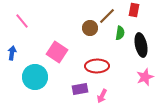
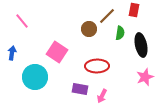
brown circle: moved 1 px left, 1 px down
purple rectangle: rotated 21 degrees clockwise
